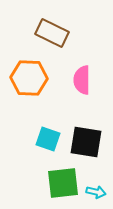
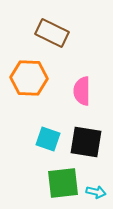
pink semicircle: moved 11 px down
